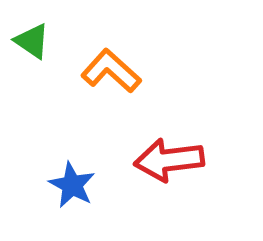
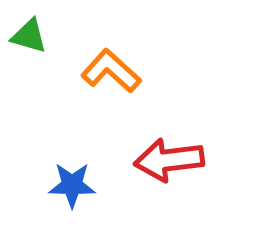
green triangle: moved 3 px left, 5 px up; rotated 18 degrees counterclockwise
blue star: rotated 27 degrees counterclockwise
